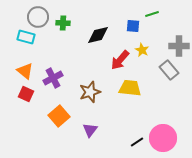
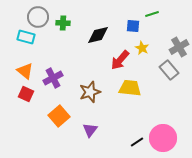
gray cross: moved 1 px down; rotated 30 degrees counterclockwise
yellow star: moved 2 px up
